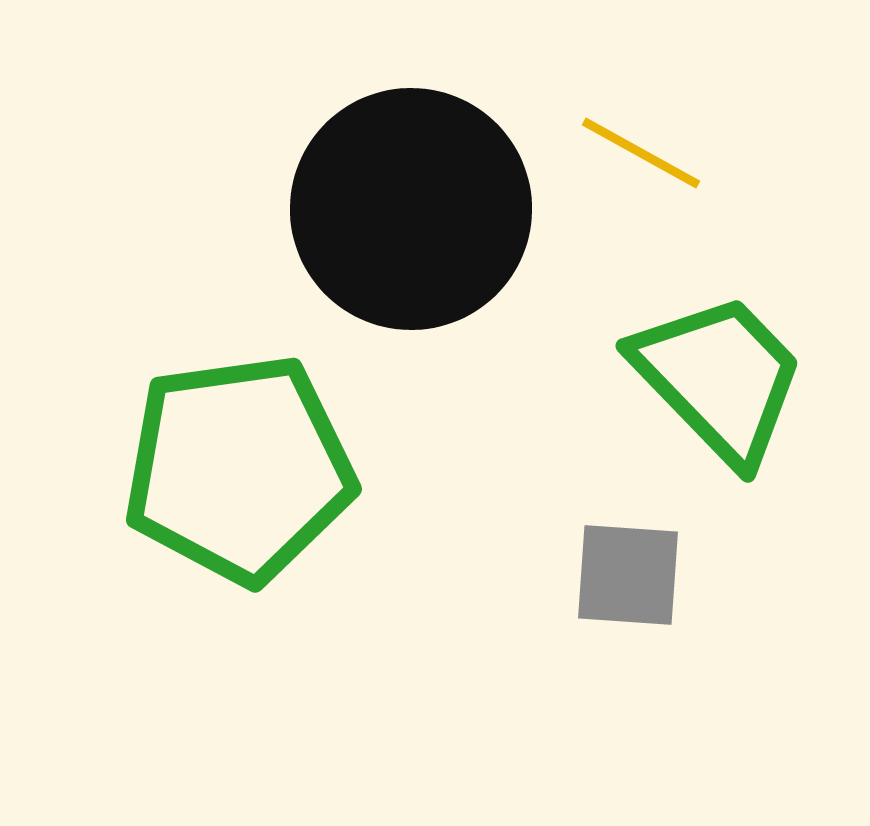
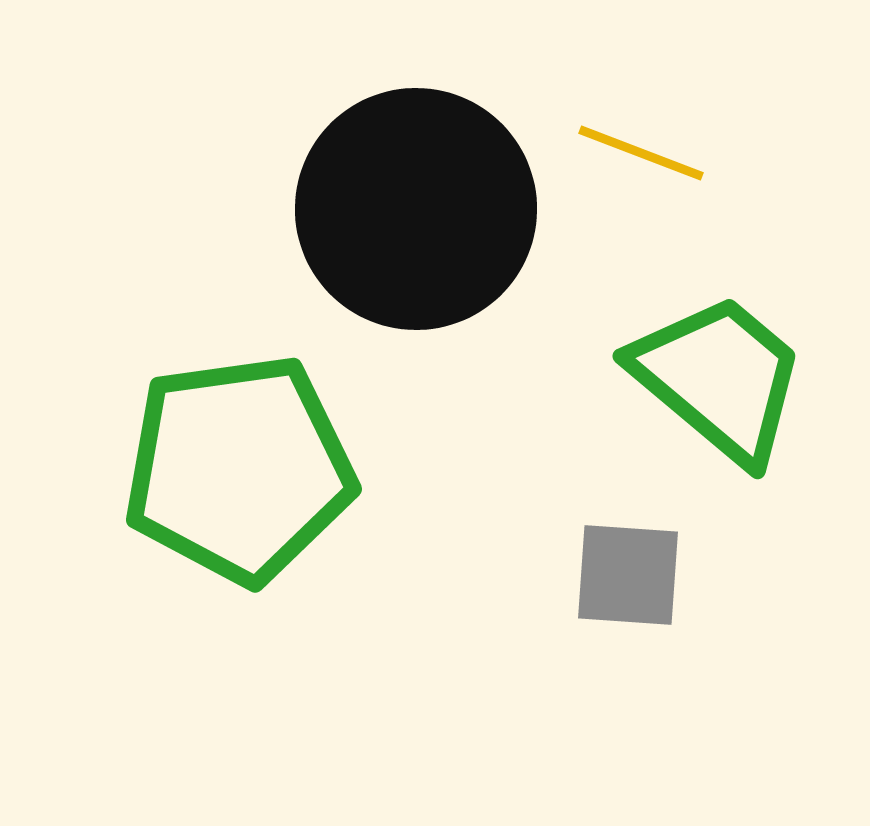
yellow line: rotated 8 degrees counterclockwise
black circle: moved 5 px right
green trapezoid: rotated 6 degrees counterclockwise
